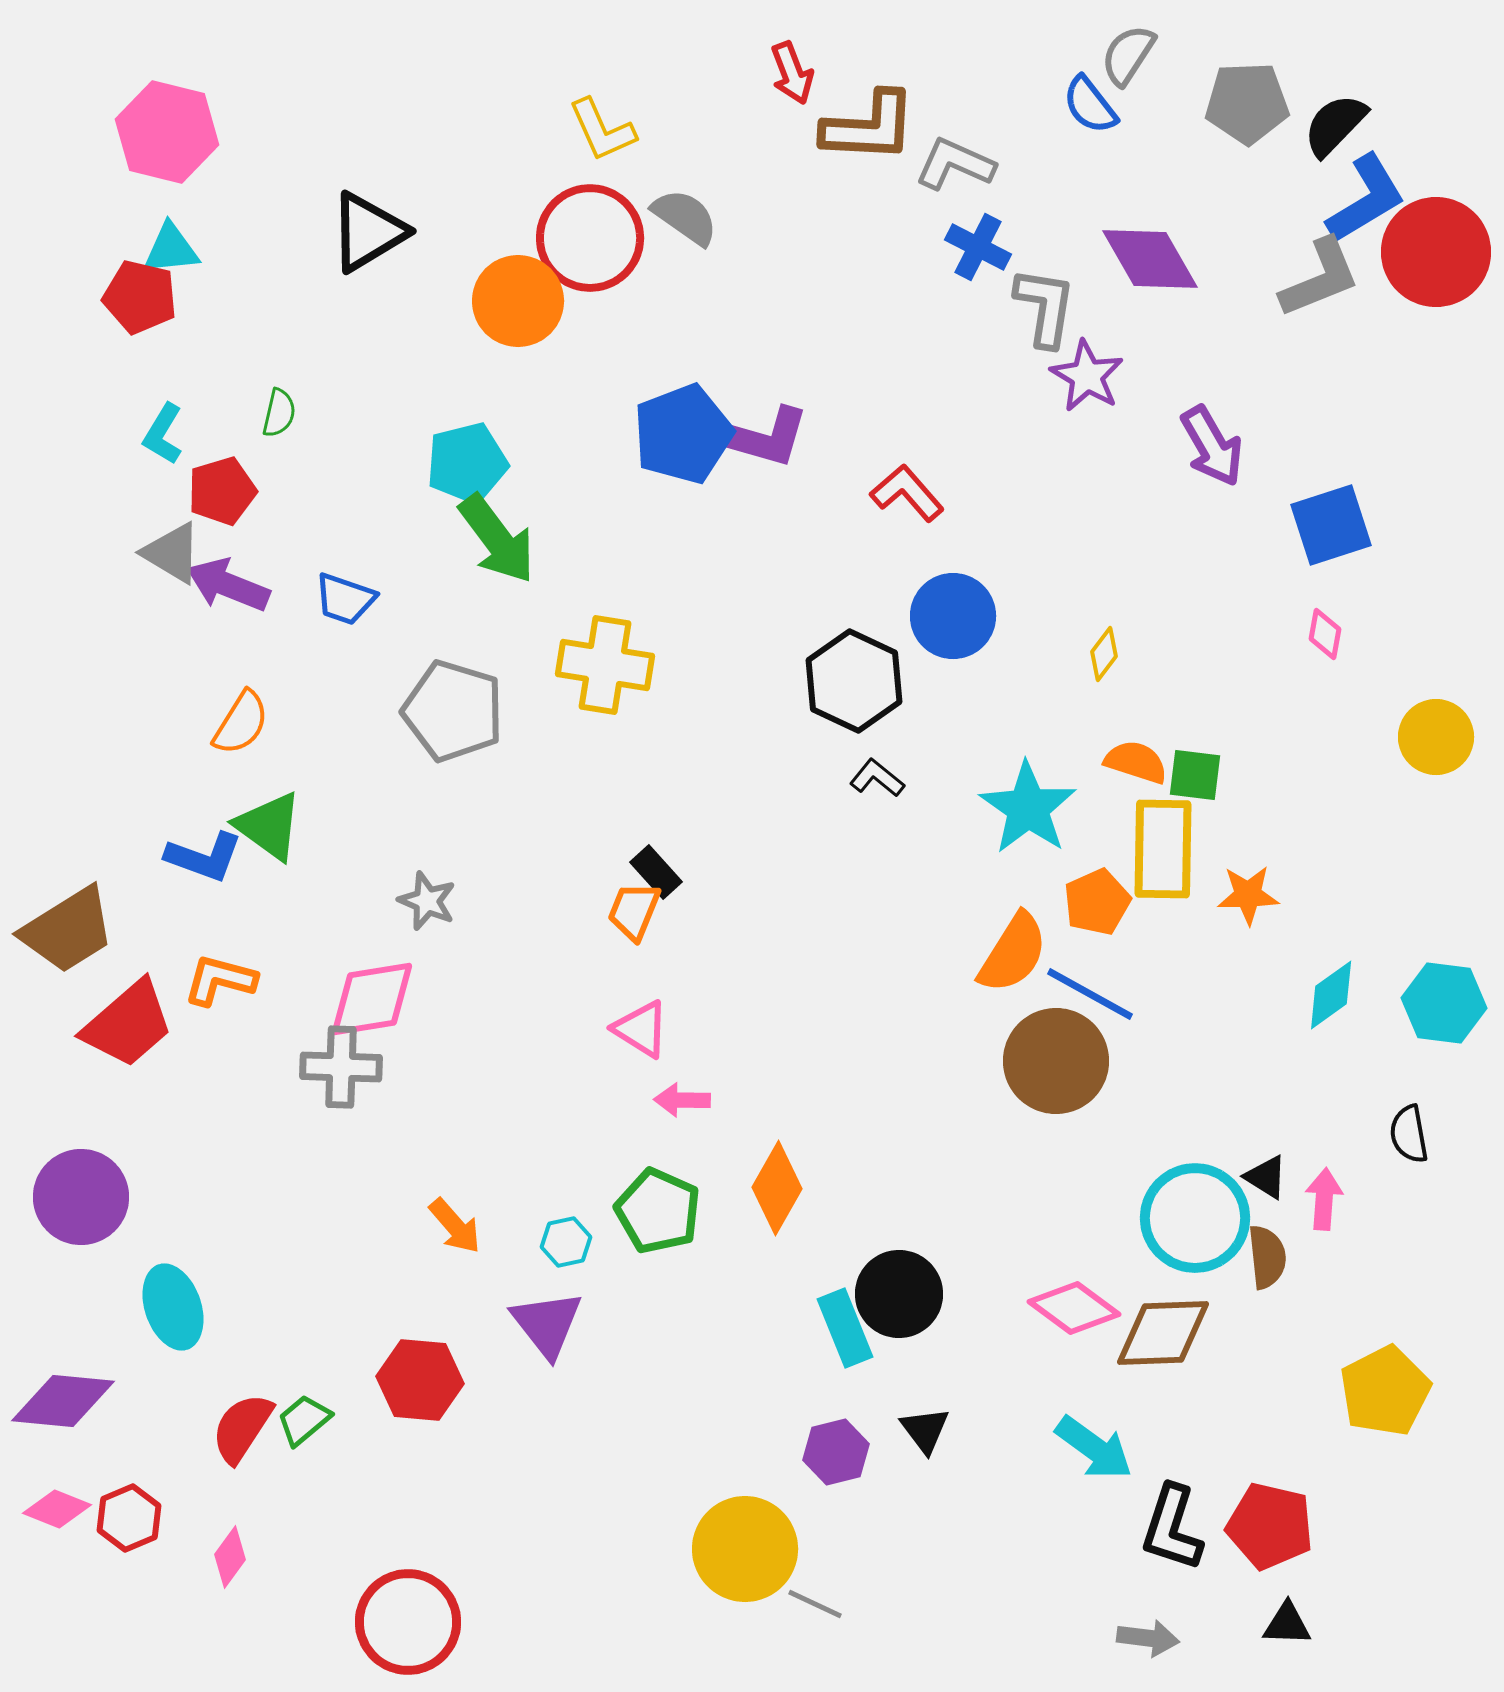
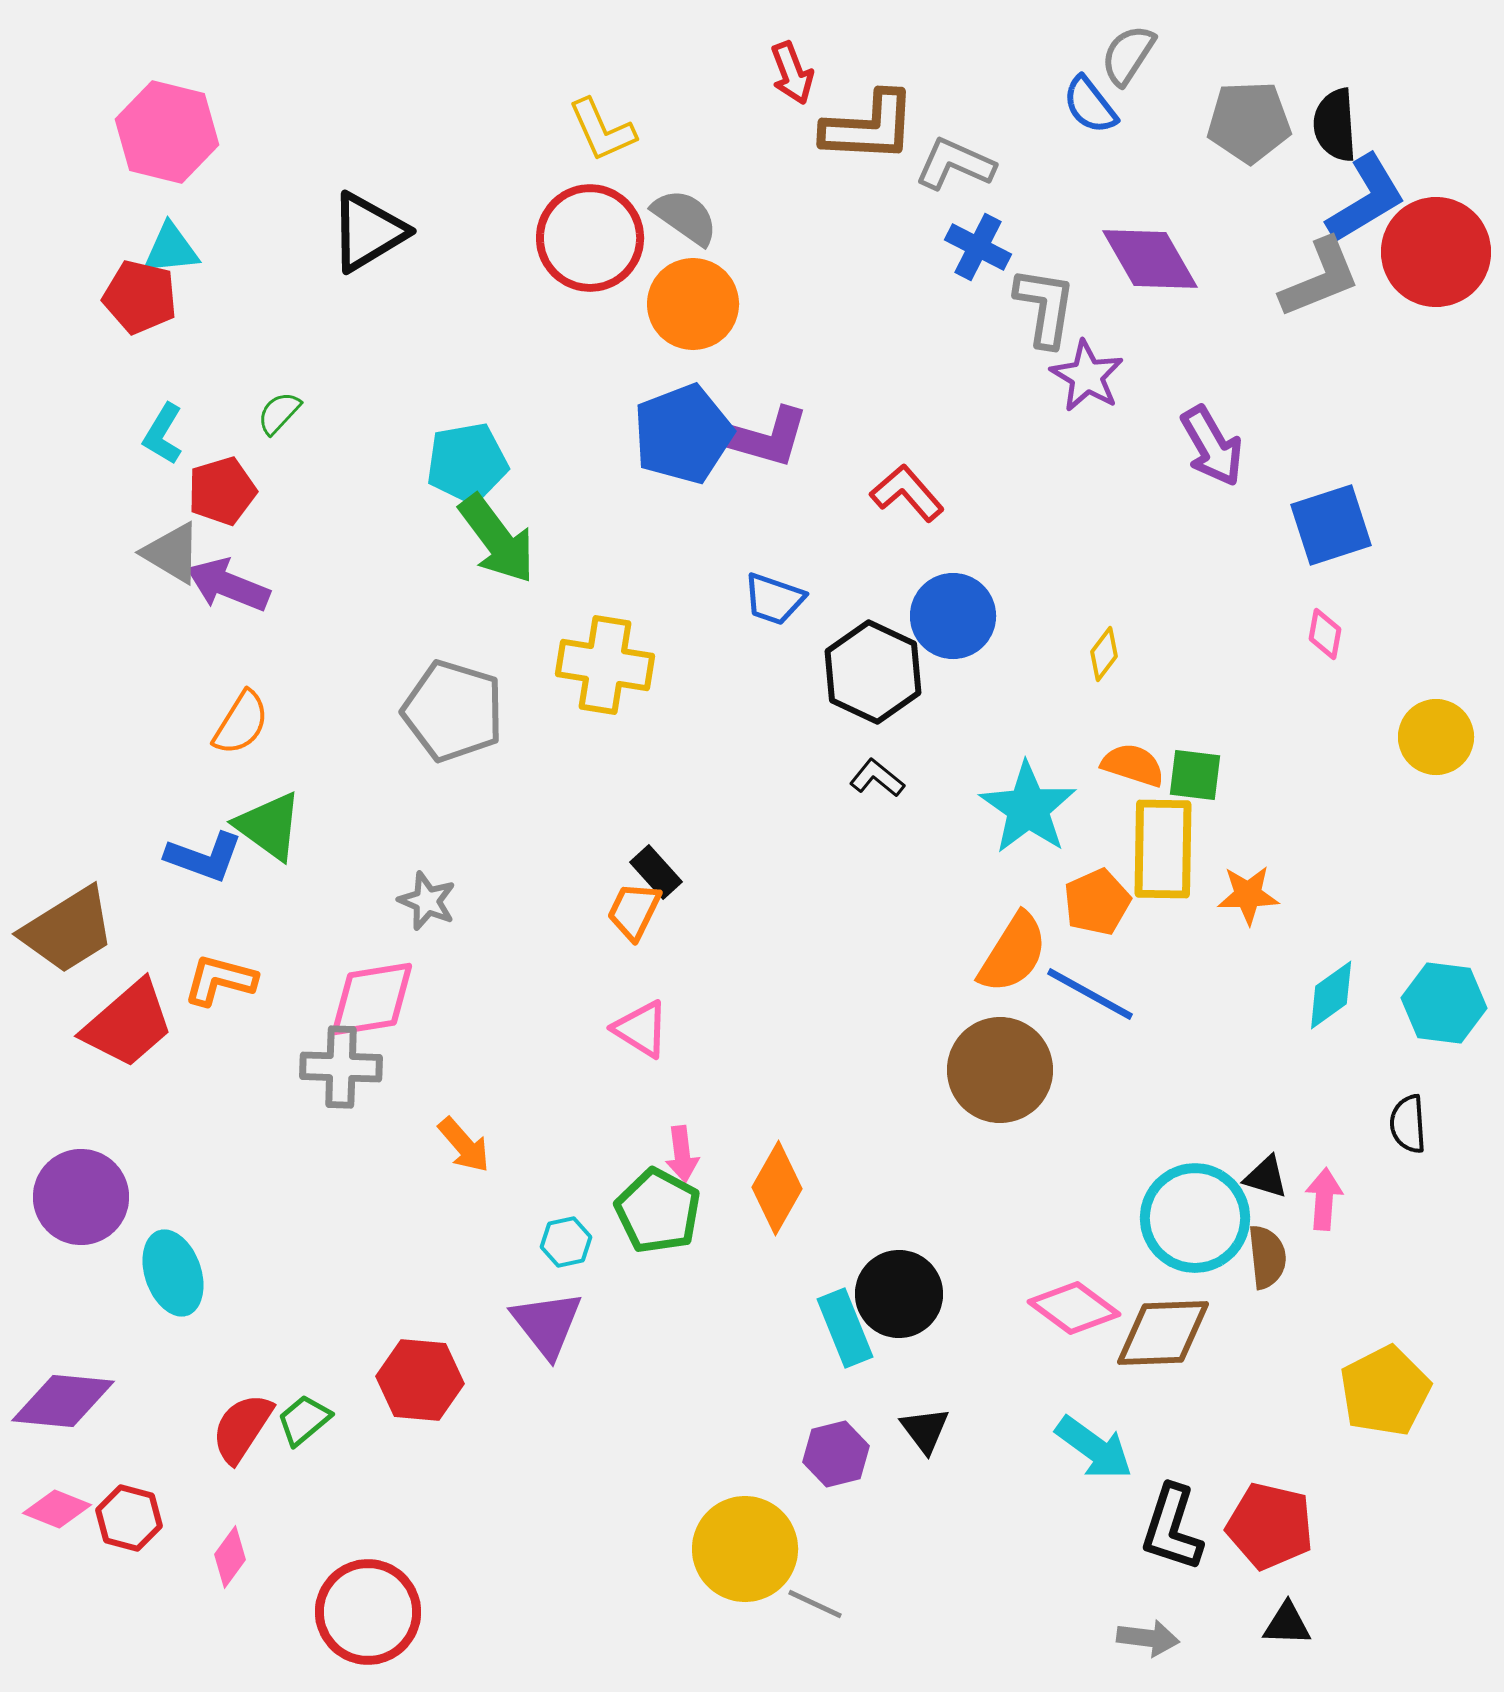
gray pentagon at (1247, 103): moved 2 px right, 19 px down
black semicircle at (1335, 125): rotated 48 degrees counterclockwise
orange circle at (518, 301): moved 175 px right, 3 px down
green semicircle at (279, 413): rotated 150 degrees counterclockwise
cyan pentagon at (467, 463): rotated 4 degrees clockwise
blue trapezoid at (345, 599): moved 429 px right
black hexagon at (854, 681): moved 19 px right, 9 px up
orange semicircle at (1136, 762): moved 3 px left, 3 px down
orange trapezoid at (634, 911): rotated 4 degrees clockwise
brown circle at (1056, 1061): moved 56 px left, 9 px down
pink arrow at (682, 1100): moved 54 px down; rotated 98 degrees counterclockwise
black semicircle at (1409, 1134): moved 1 px left, 10 px up; rotated 6 degrees clockwise
black triangle at (1266, 1177): rotated 15 degrees counterclockwise
green pentagon at (658, 1211): rotated 4 degrees clockwise
orange arrow at (455, 1226): moved 9 px right, 81 px up
cyan ellipse at (173, 1307): moved 34 px up
purple hexagon at (836, 1452): moved 2 px down
red hexagon at (129, 1518): rotated 22 degrees counterclockwise
red circle at (408, 1622): moved 40 px left, 10 px up
